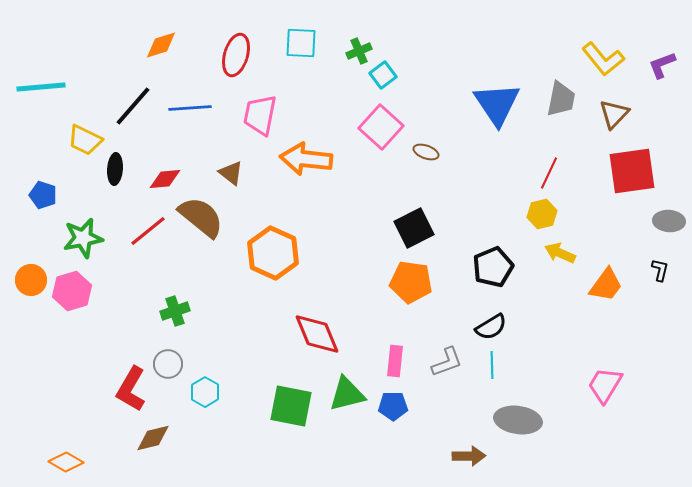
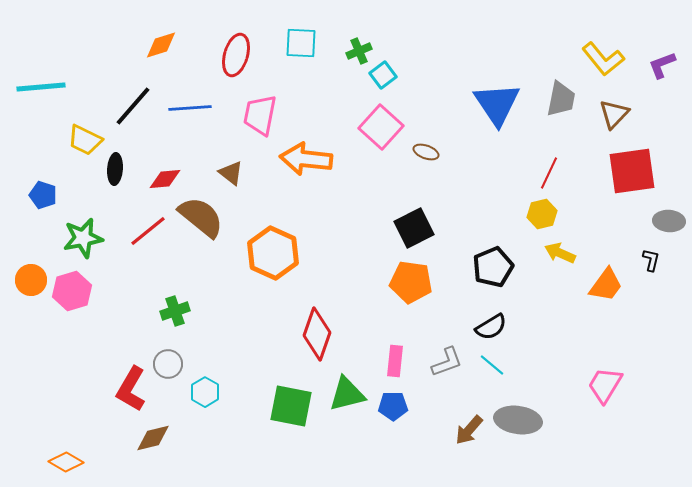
black L-shape at (660, 270): moved 9 px left, 10 px up
red diamond at (317, 334): rotated 42 degrees clockwise
cyan line at (492, 365): rotated 48 degrees counterclockwise
brown arrow at (469, 456): moved 26 px up; rotated 132 degrees clockwise
